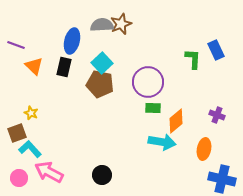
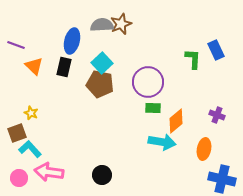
pink arrow: rotated 20 degrees counterclockwise
